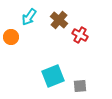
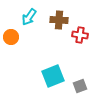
brown cross: rotated 36 degrees counterclockwise
red cross: rotated 21 degrees counterclockwise
gray square: rotated 16 degrees counterclockwise
